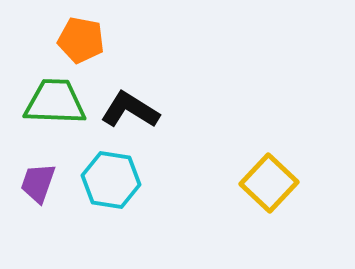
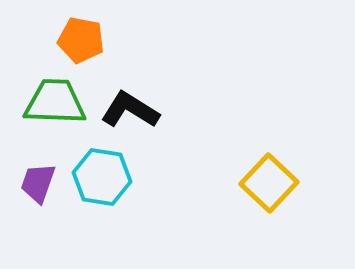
cyan hexagon: moved 9 px left, 3 px up
